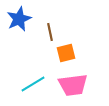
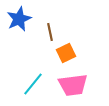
orange square: rotated 12 degrees counterclockwise
cyan line: rotated 20 degrees counterclockwise
